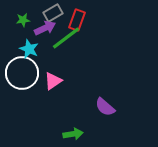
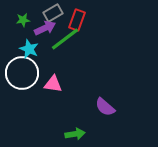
green line: moved 1 px left, 1 px down
pink triangle: moved 3 px down; rotated 42 degrees clockwise
green arrow: moved 2 px right
